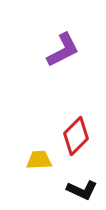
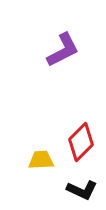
red diamond: moved 5 px right, 6 px down
yellow trapezoid: moved 2 px right
